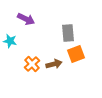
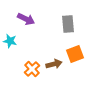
gray rectangle: moved 9 px up
orange square: moved 1 px left
orange cross: moved 5 px down
